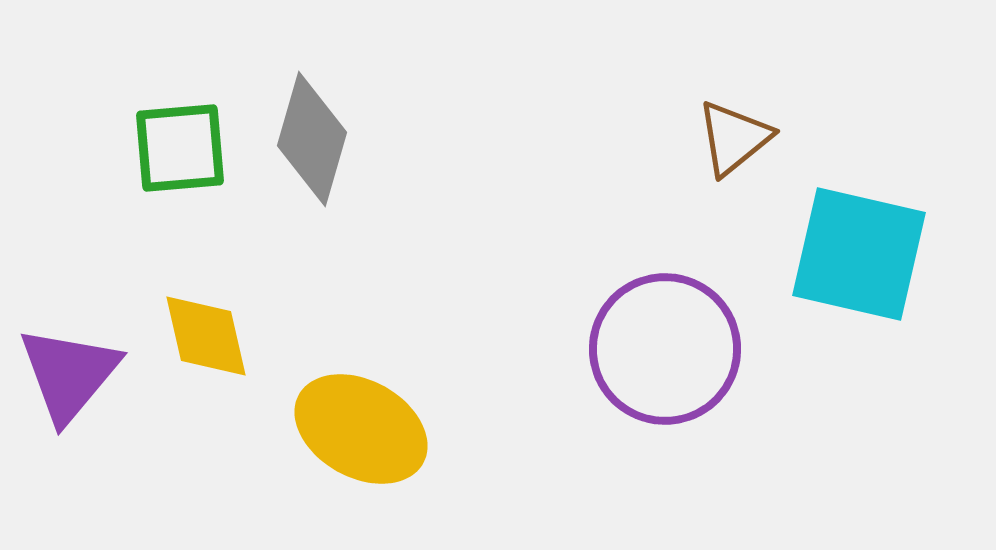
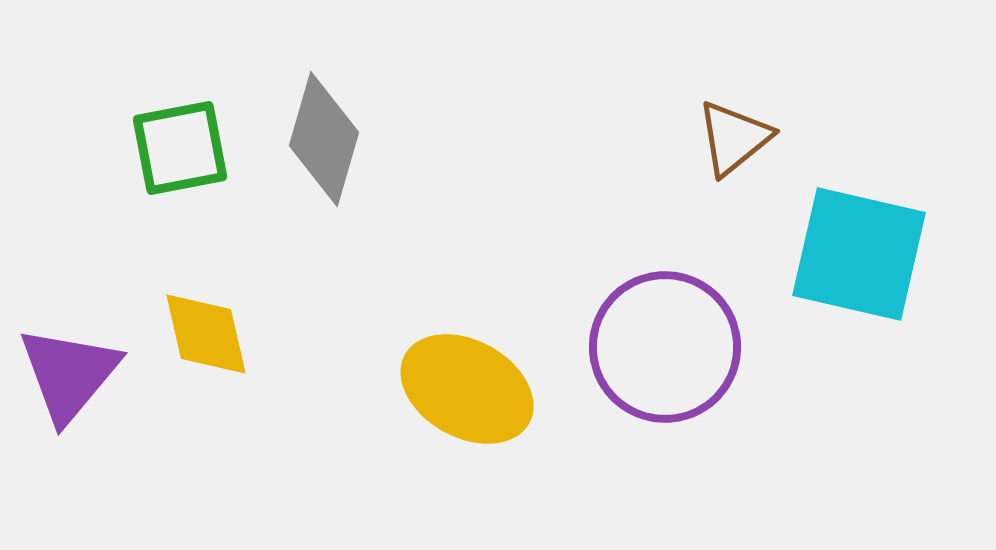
gray diamond: moved 12 px right
green square: rotated 6 degrees counterclockwise
yellow diamond: moved 2 px up
purple circle: moved 2 px up
yellow ellipse: moved 106 px right, 40 px up
